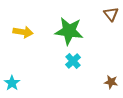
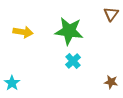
brown triangle: rotated 14 degrees clockwise
